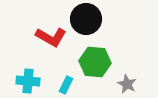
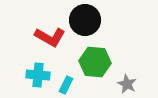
black circle: moved 1 px left, 1 px down
red L-shape: moved 1 px left
cyan cross: moved 10 px right, 6 px up
